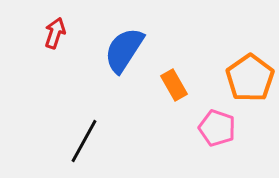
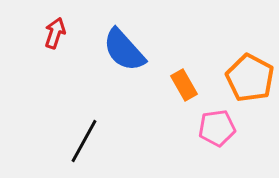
blue semicircle: rotated 75 degrees counterclockwise
orange pentagon: rotated 9 degrees counterclockwise
orange rectangle: moved 10 px right
pink pentagon: rotated 27 degrees counterclockwise
